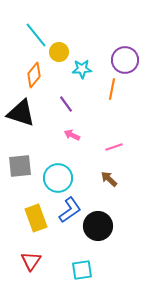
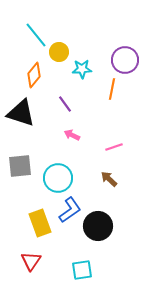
purple line: moved 1 px left
yellow rectangle: moved 4 px right, 5 px down
